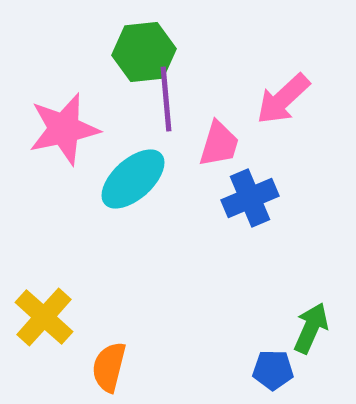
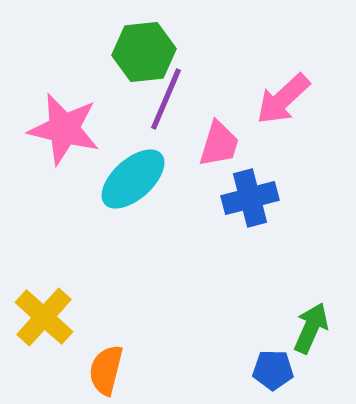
purple line: rotated 28 degrees clockwise
pink star: rotated 26 degrees clockwise
blue cross: rotated 8 degrees clockwise
orange semicircle: moved 3 px left, 3 px down
